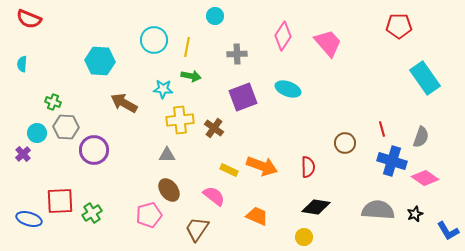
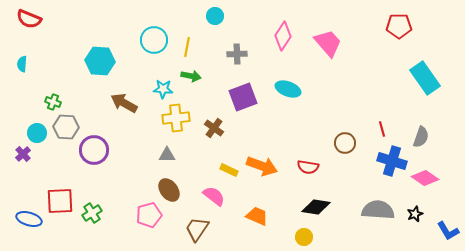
yellow cross at (180, 120): moved 4 px left, 2 px up
red semicircle at (308, 167): rotated 100 degrees clockwise
